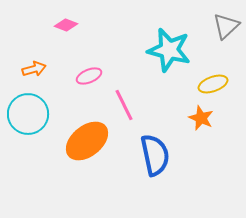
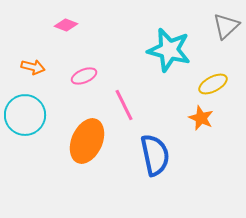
orange arrow: moved 1 px left, 2 px up; rotated 30 degrees clockwise
pink ellipse: moved 5 px left
yellow ellipse: rotated 8 degrees counterclockwise
cyan circle: moved 3 px left, 1 px down
orange ellipse: rotated 27 degrees counterclockwise
